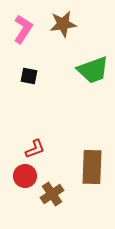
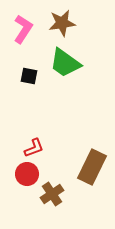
brown star: moved 1 px left, 1 px up
green trapezoid: moved 28 px left, 7 px up; rotated 56 degrees clockwise
red L-shape: moved 1 px left, 1 px up
brown rectangle: rotated 24 degrees clockwise
red circle: moved 2 px right, 2 px up
